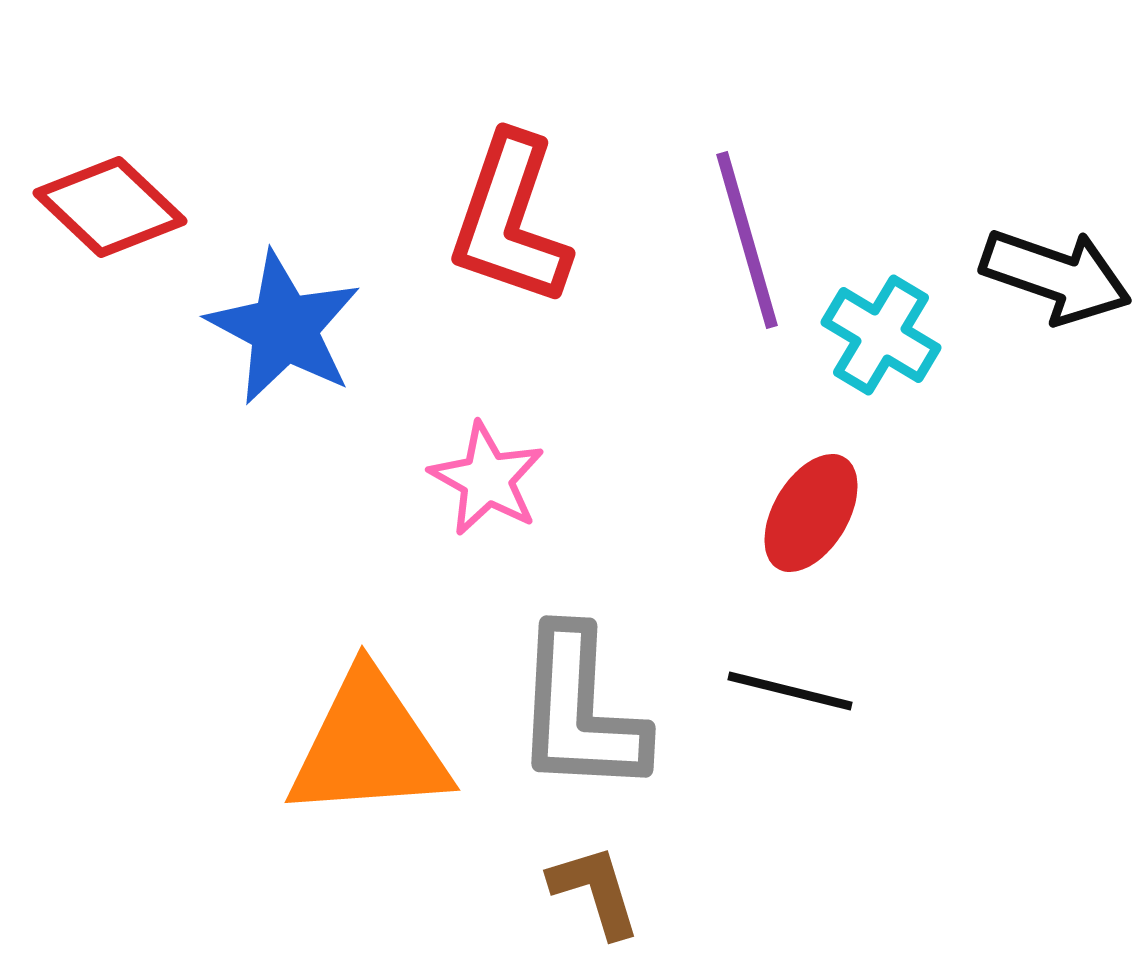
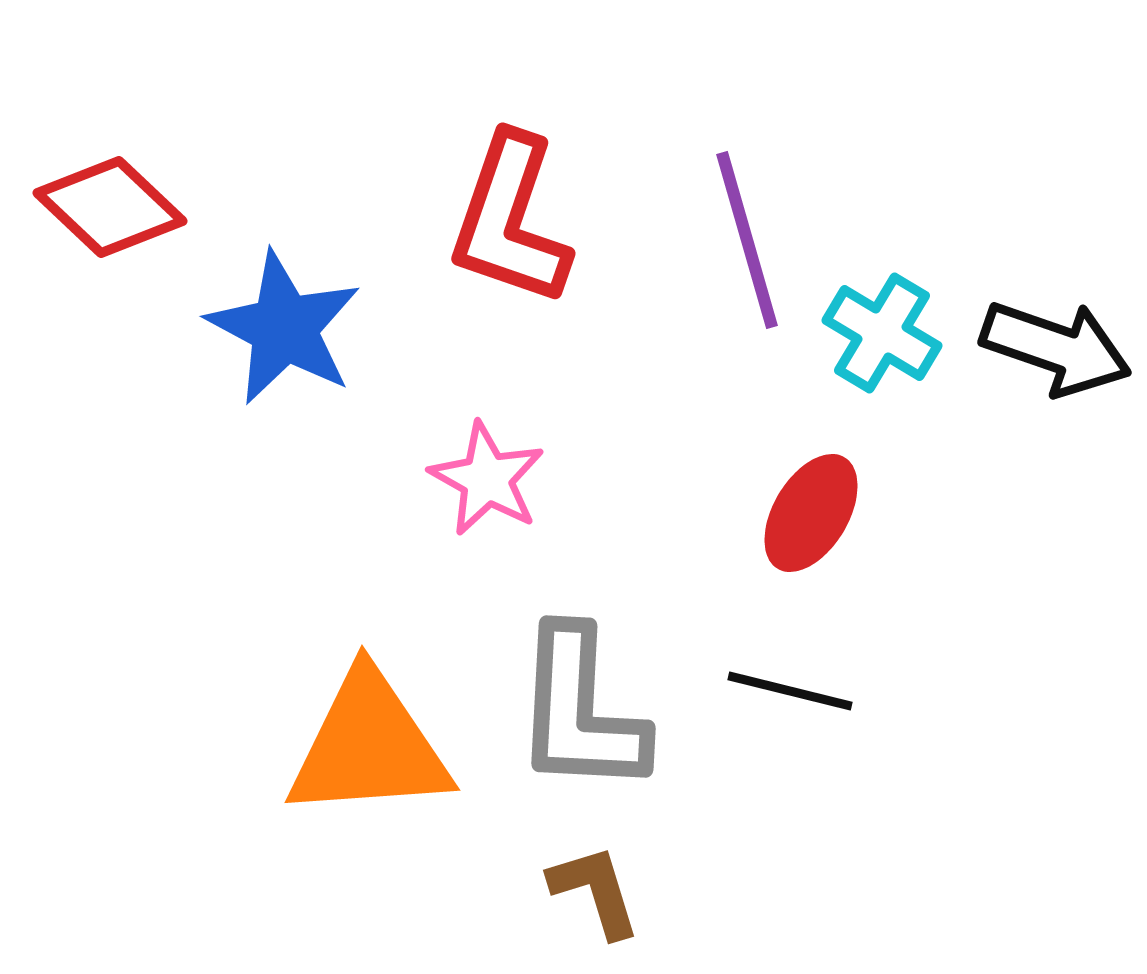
black arrow: moved 72 px down
cyan cross: moved 1 px right, 2 px up
